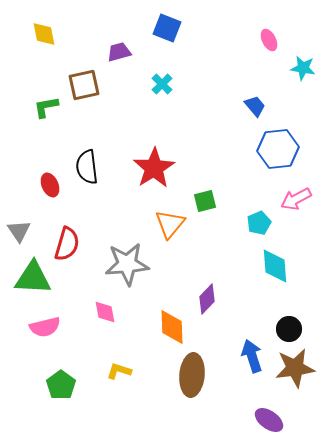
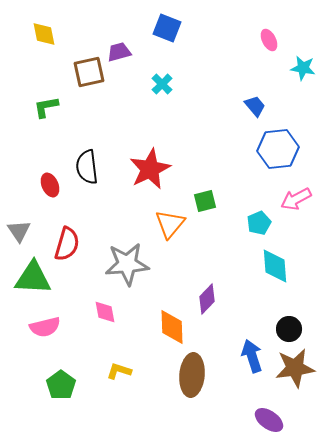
brown square: moved 5 px right, 13 px up
red star: moved 4 px left, 1 px down; rotated 6 degrees clockwise
